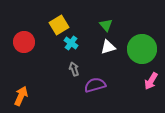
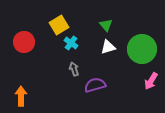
orange arrow: rotated 24 degrees counterclockwise
